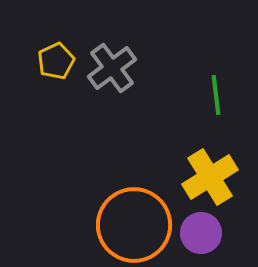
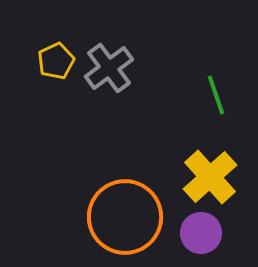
gray cross: moved 3 px left
green line: rotated 12 degrees counterclockwise
yellow cross: rotated 10 degrees counterclockwise
orange circle: moved 9 px left, 8 px up
